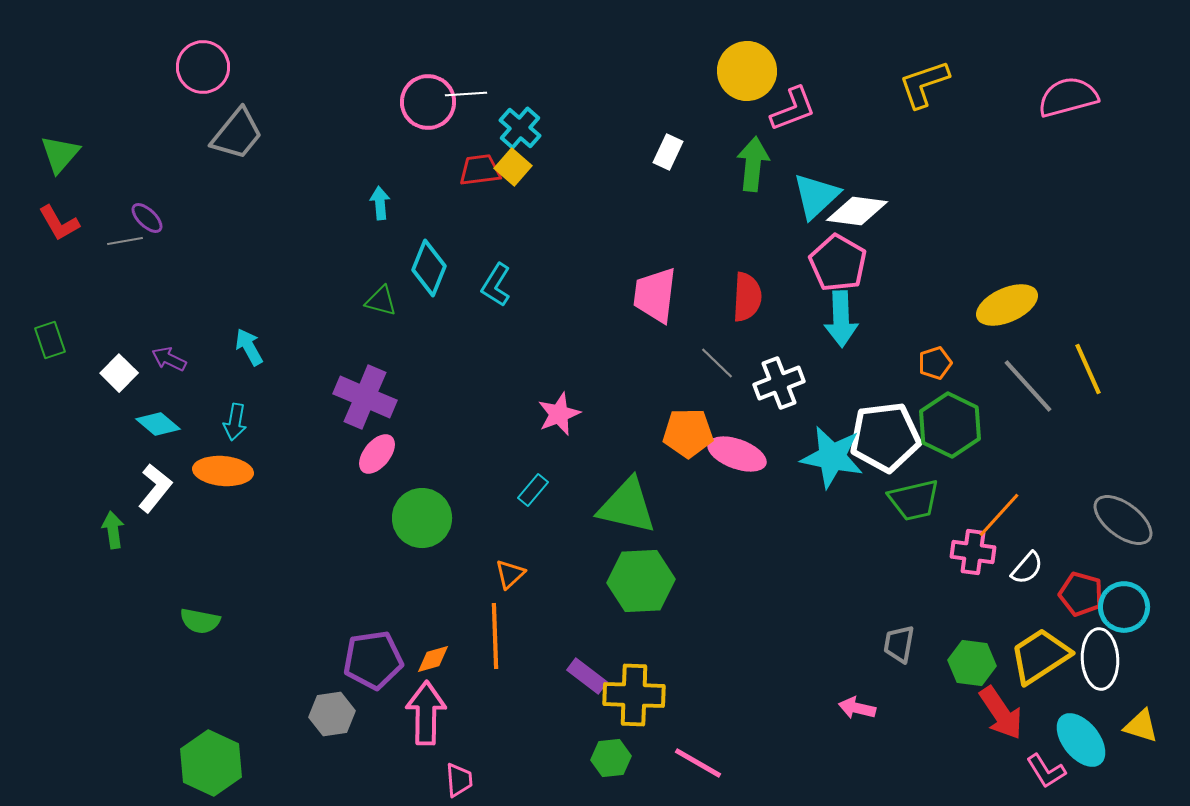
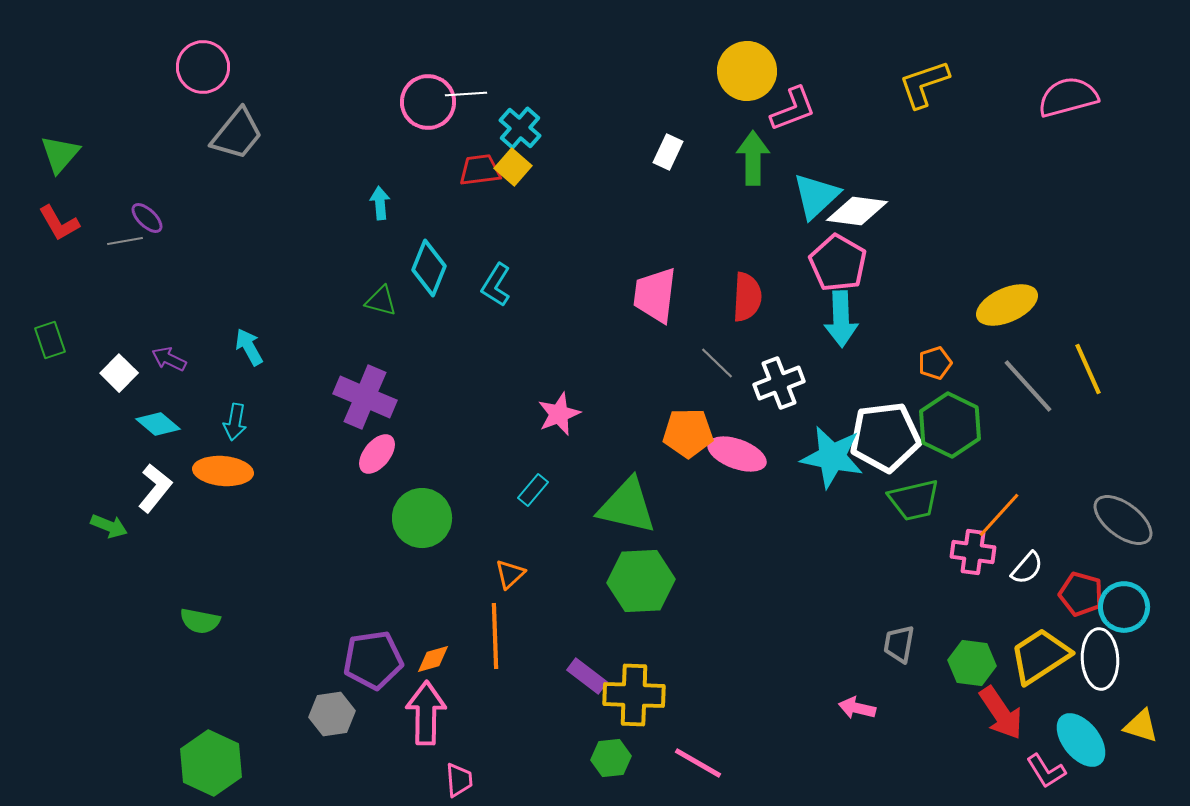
green arrow at (753, 164): moved 6 px up; rotated 6 degrees counterclockwise
green arrow at (113, 530): moved 4 px left, 4 px up; rotated 120 degrees clockwise
